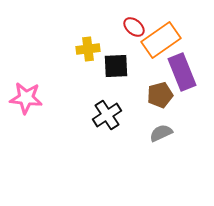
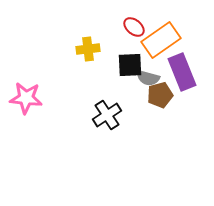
black square: moved 14 px right, 1 px up
gray semicircle: moved 13 px left, 55 px up; rotated 140 degrees counterclockwise
